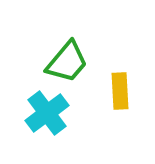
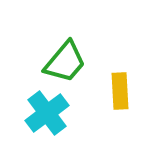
green trapezoid: moved 2 px left
